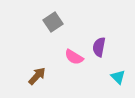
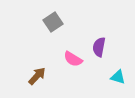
pink semicircle: moved 1 px left, 2 px down
cyan triangle: rotated 28 degrees counterclockwise
